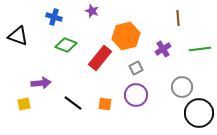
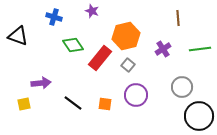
green diamond: moved 7 px right; rotated 35 degrees clockwise
gray square: moved 8 px left, 3 px up; rotated 24 degrees counterclockwise
black circle: moved 3 px down
